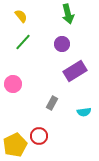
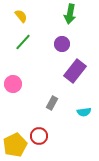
green arrow: moved 2 px right; rotated 24 degrees clockwise
purple rectangle: rotated 20 degrees counterclockwise
